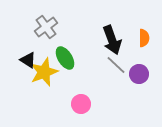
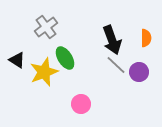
orange semicircle: moved 2 px right
black triangle: moved 11 px left
purple circle: moved 2 px up
